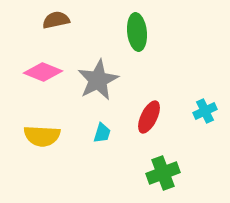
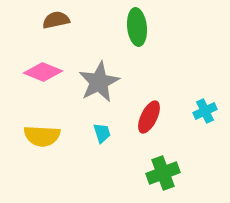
green ellipse: moved 5 px up
gray star: moved 1 px right, 2 px down
cyan trapezoid: rotated 35 degrees counterclockwise
